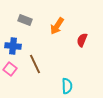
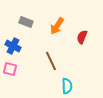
gray rectangle: moved 1 px right, 2 px down
red semicircle: moved 3 px up
blue cross: rotated 21 degrees clockwise
brown line: moved 16 px right, 3 px up
pink square: rotated 24 degrees counterclockwise
